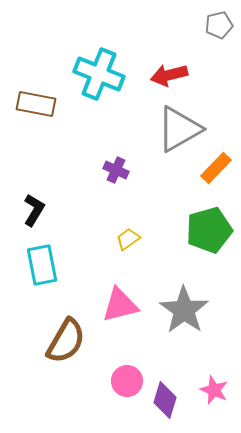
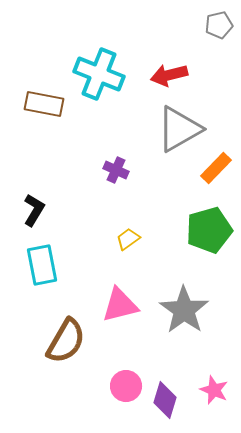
brown rectangle: moved 8 px right
pink circle: moved 1 px left, 5 px down
